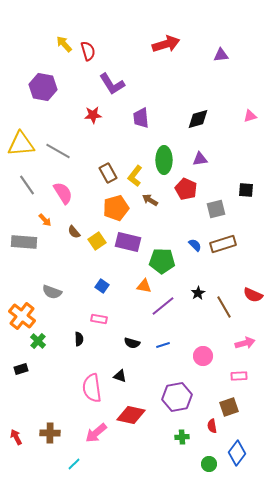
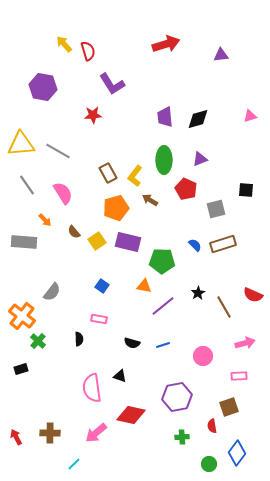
purple trapezoid at (141, 118): moved 24 px right, 1 px up
purple triangle at (200, 159): rotated 14 degrees counterclockwise
gray semicircle at (52, 292): rotated 72 degrees counterclockwise
